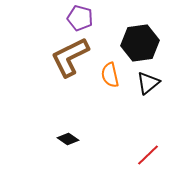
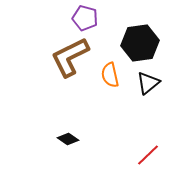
purple pentagon: moved 5 px right
